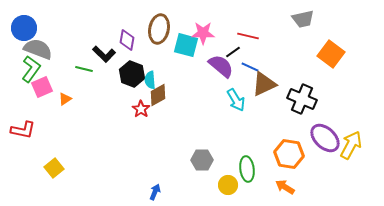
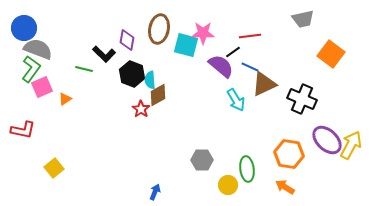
red line: moved 2 px right; rotated 20 degrees counterclockwise
purple ellipse: moved 2 px right, 2 px down
